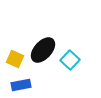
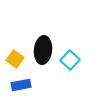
black ellipse: rotated 36 degrees counterclockwise
yellow square: rotated 12 degrees clockwise
